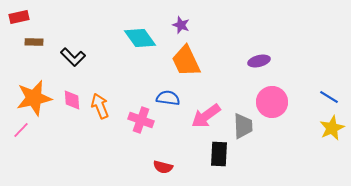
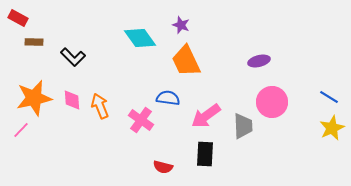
red rectangle: moved 1 px left, 1 px down; rotated 42 degrees clockwise
pink cross: rotated 15 degrees clockwise
black rectangle: moved 14 px left
